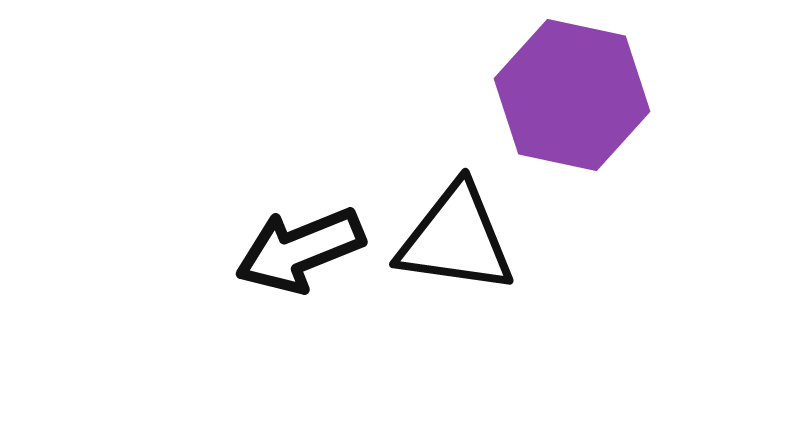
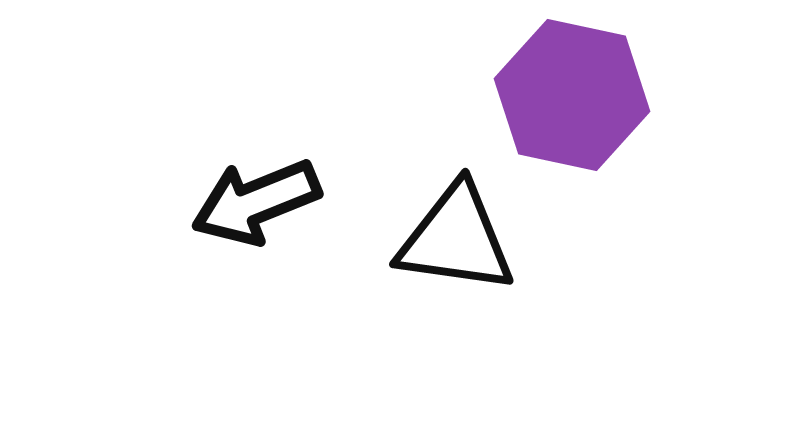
black arrow: moved 44 px left, 48 px up
